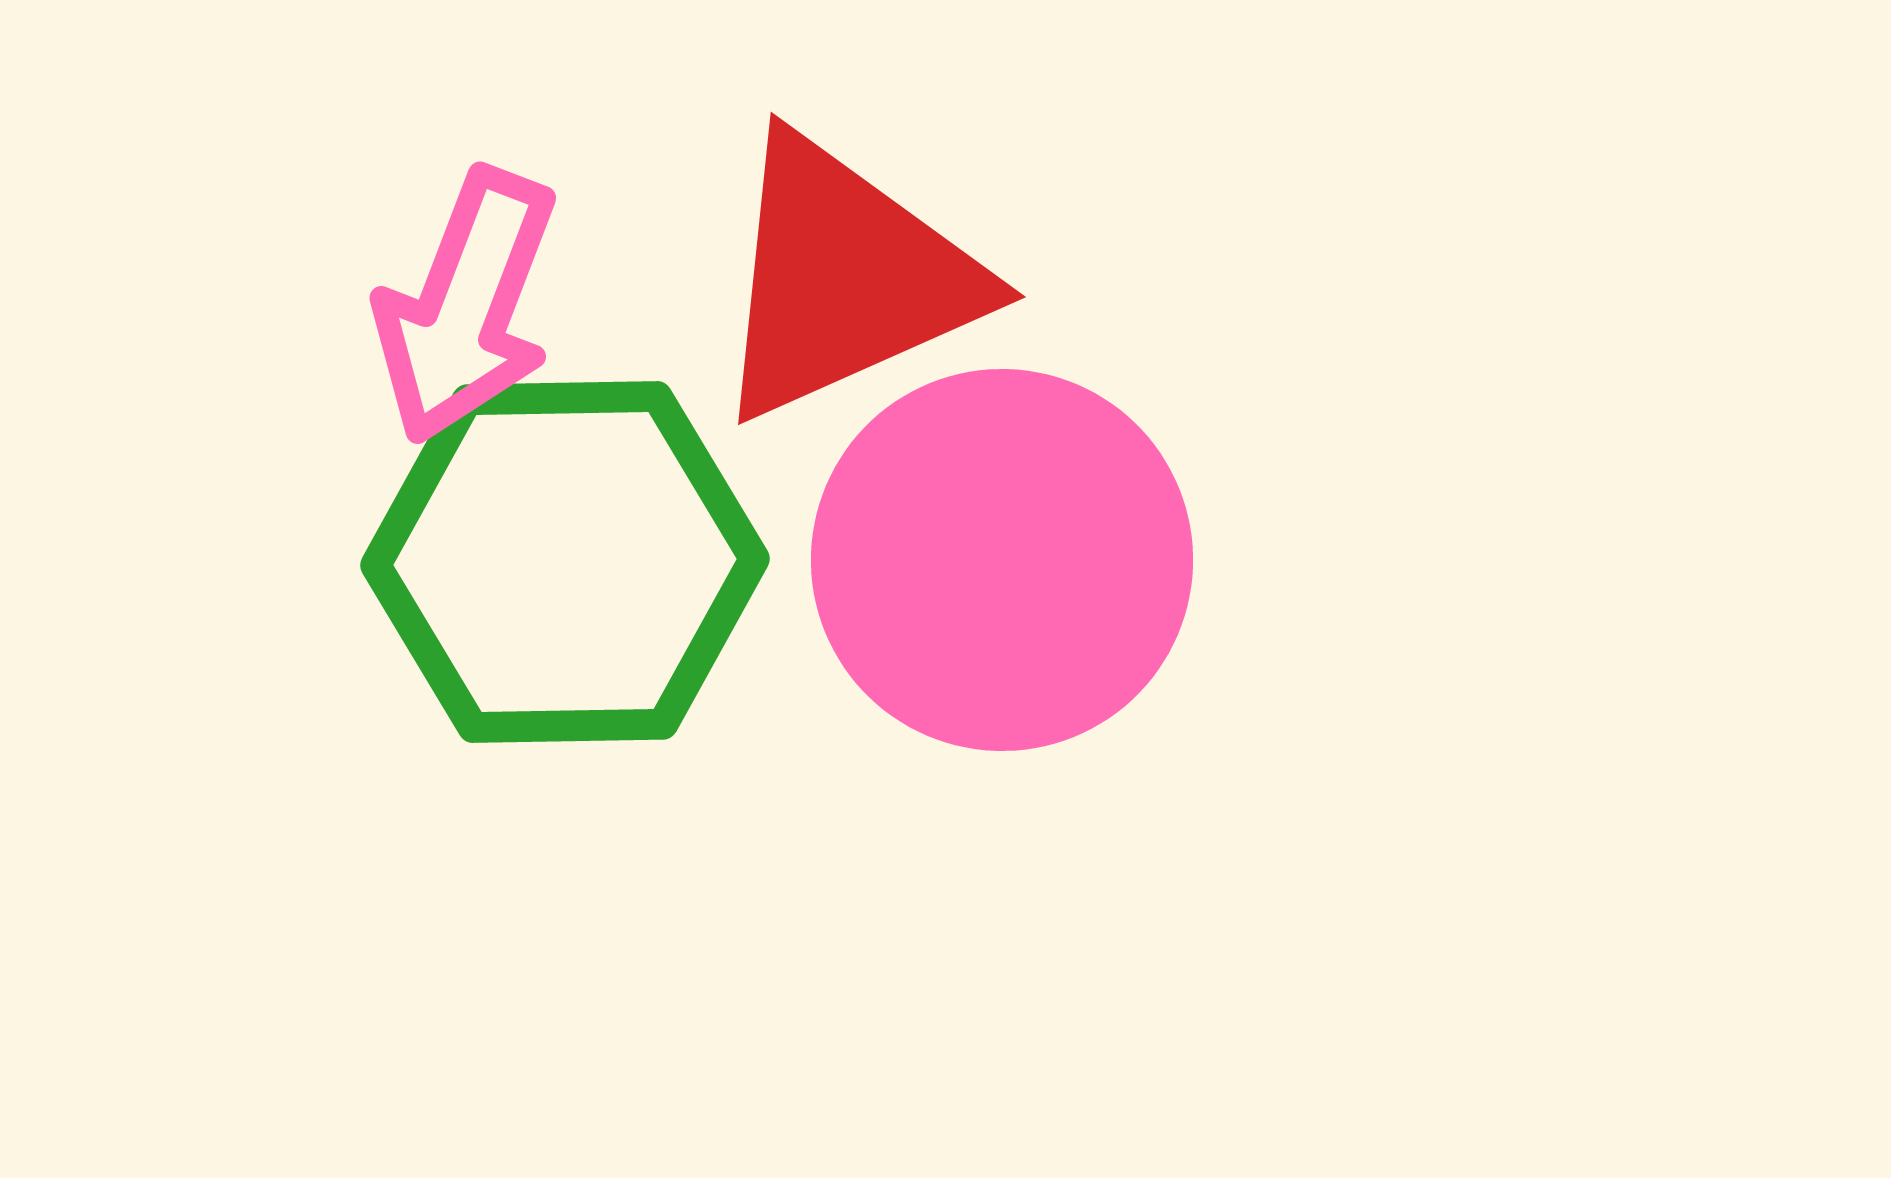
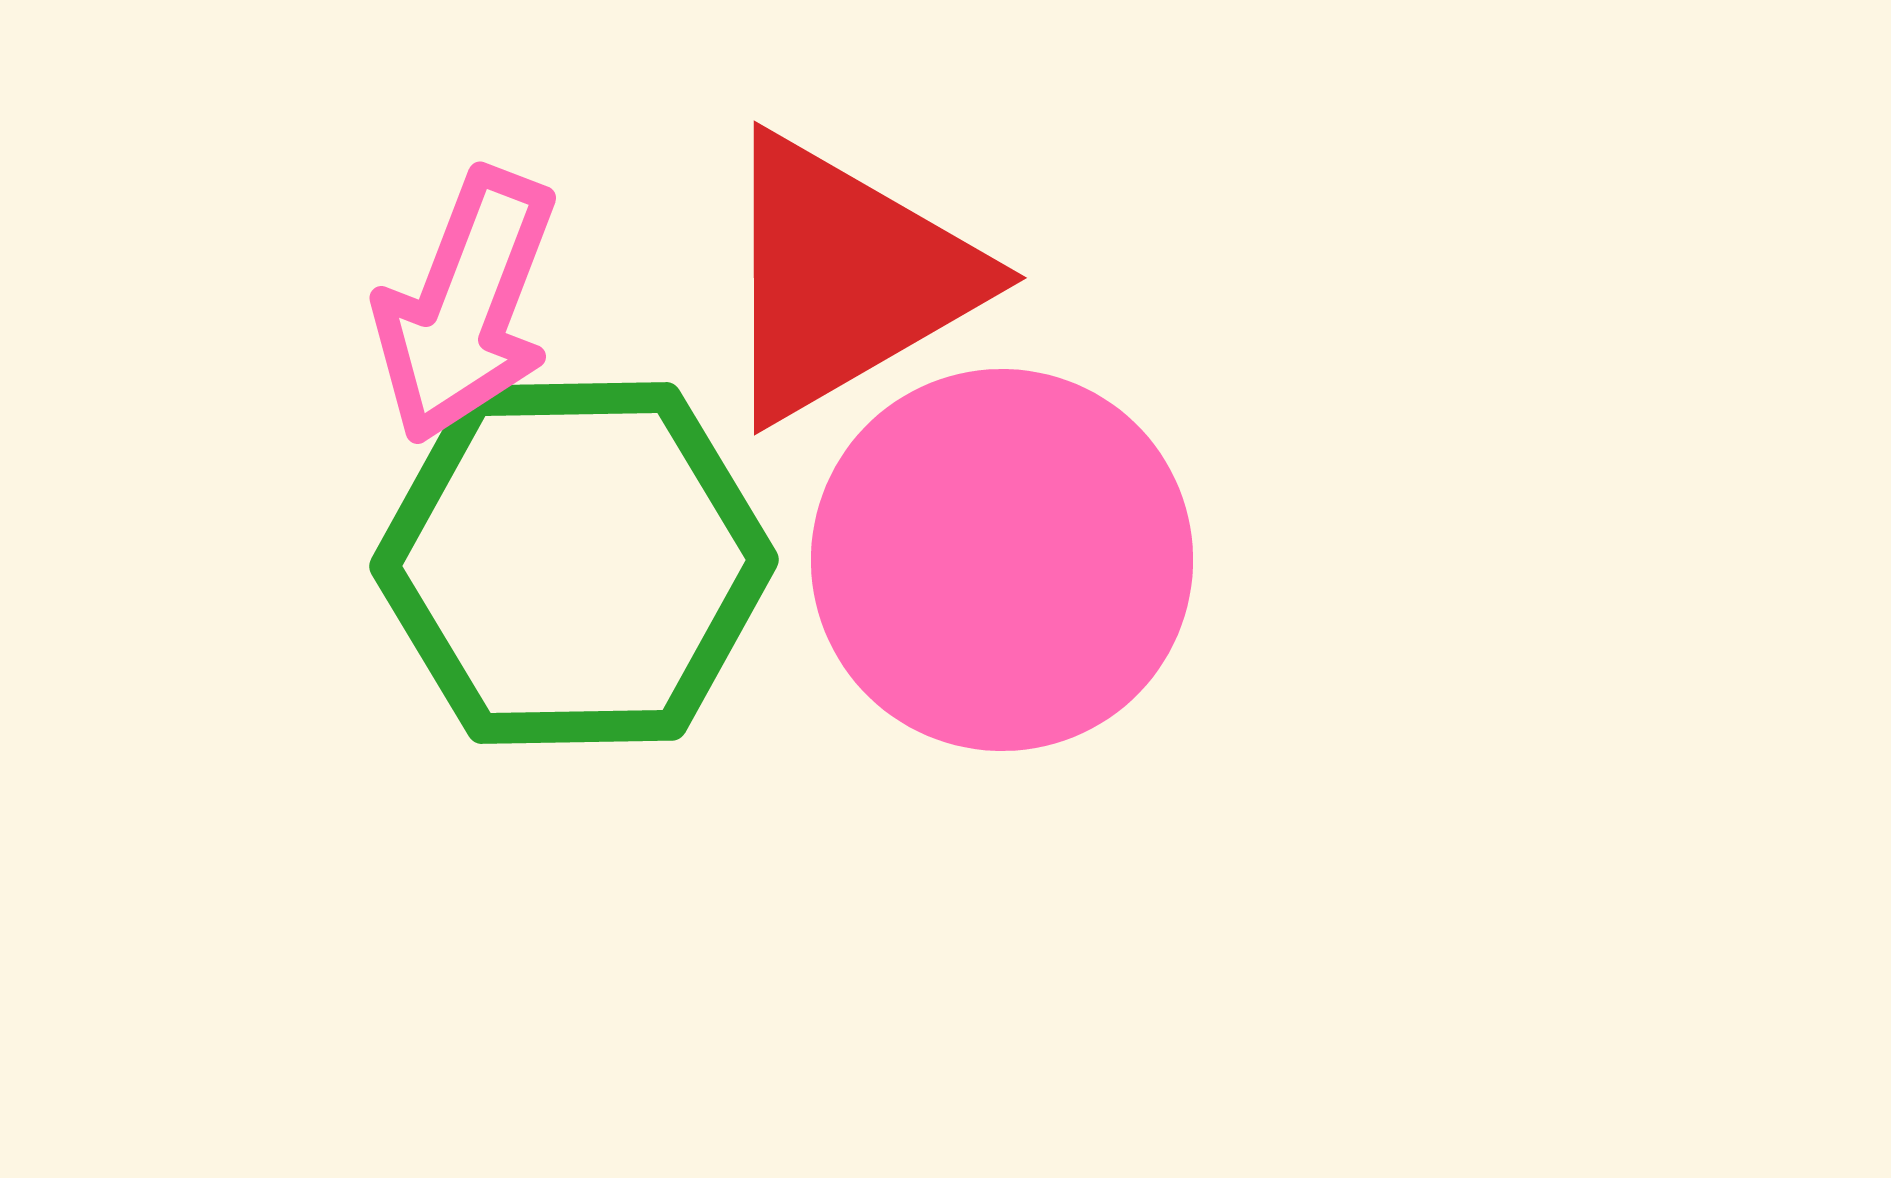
red triangle: rotated 6 degrees counterclockwise
green hexagon: moved 9 px right, 1 px down
